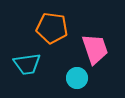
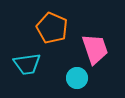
orange pentagon: rotated 16 degrees clockwise
